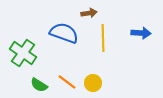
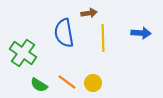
blue semicircle: rotated 120 degrees counterclockwise
